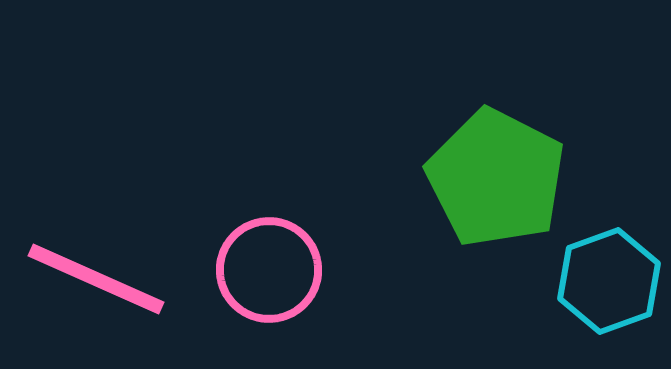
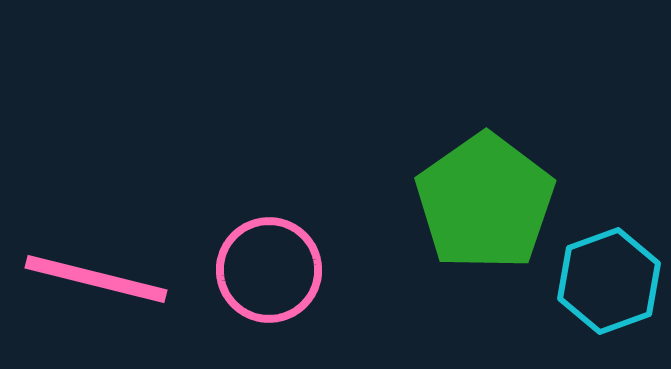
green pentagon: moved 11 px left, 24 px down; rotated 10 degrees clockwise
pink line: rotated 10 degrees counterclockwise
